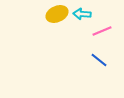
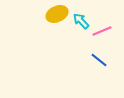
cyan arrow: moved 1 px left, 7 px down; rotated 42 degrees clockwise
